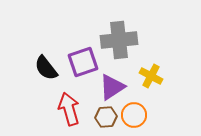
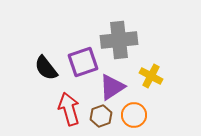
brown hexagon: moved 5 px left, 1 px up; rotated 15 degrees counterclockwise
